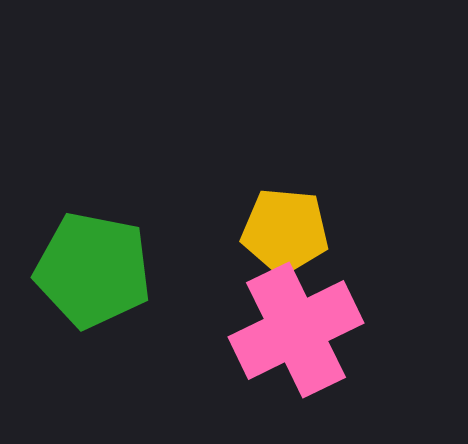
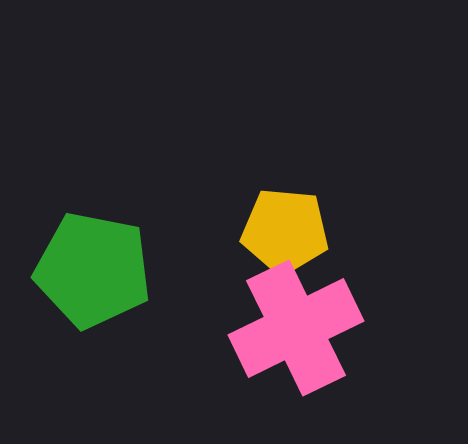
pink cross: moved 2 px up
